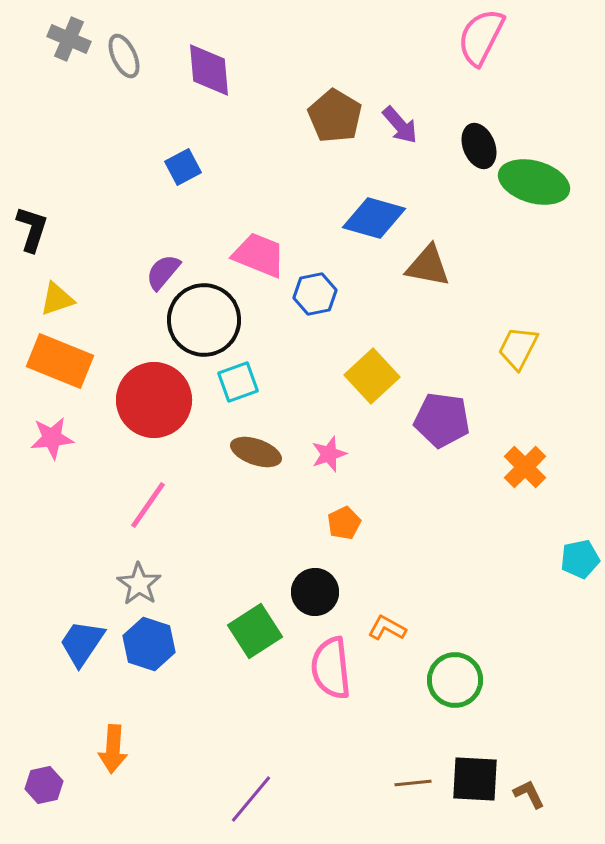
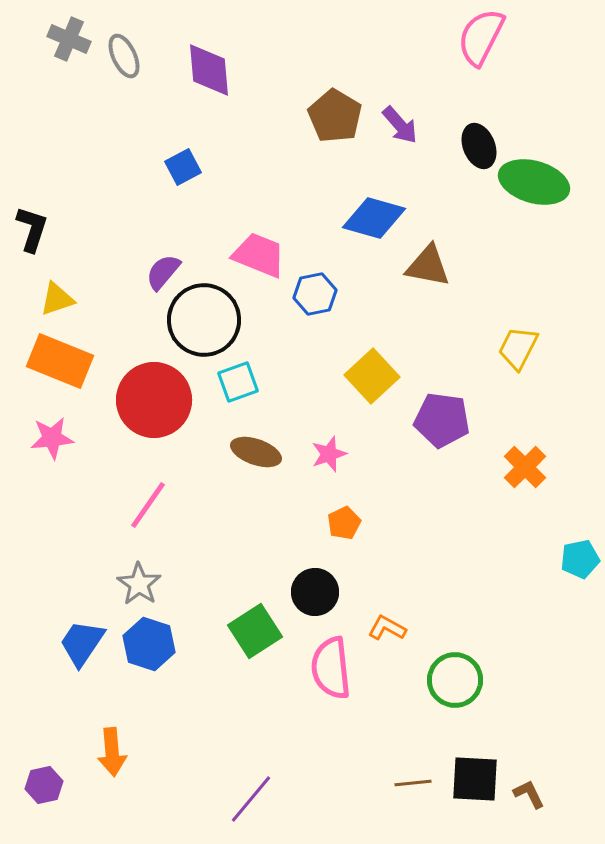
orange arrow at (113, 749): moved 1 px left, 3 px down; rotated 9 degrees counterclockwise
